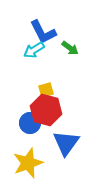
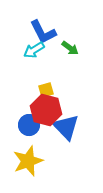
blue circle: moved 1 px left, 2 px down
blue triangle: moved 16 px up; rotated 20 degrees counterclockwise
yellow star: moved 2 px up
